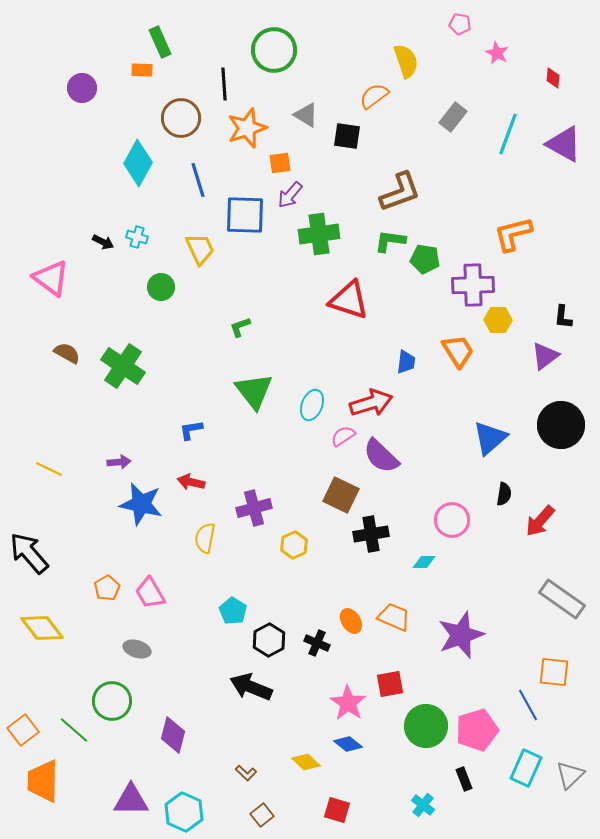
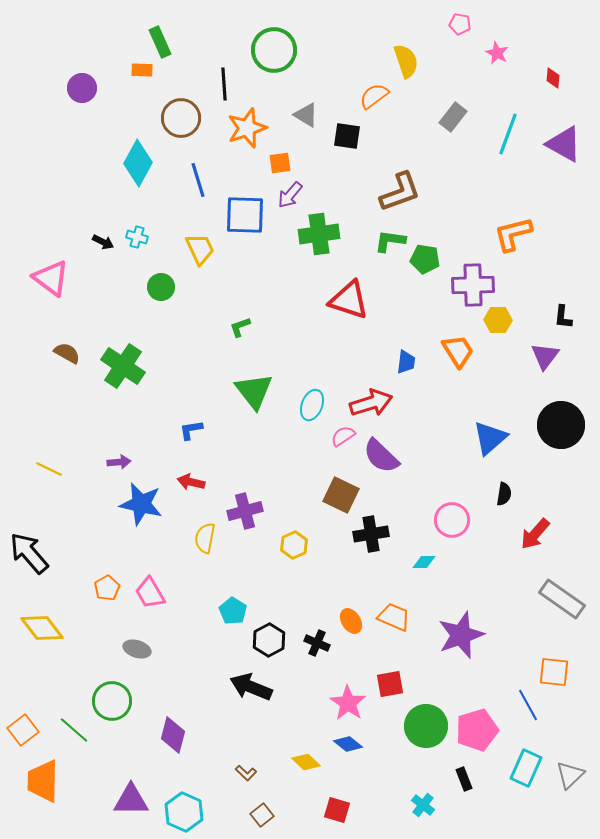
purple triangle at (545, 356): rotated 16 degrees counterclockwise
purple cross at (254, 508): moved 9 px left, 3 px down
red arrow at (540, 521): moved 5 px left, 13 px down
